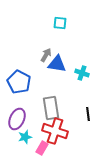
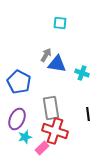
pink rectangle: rotated 16 degrees clockwise
